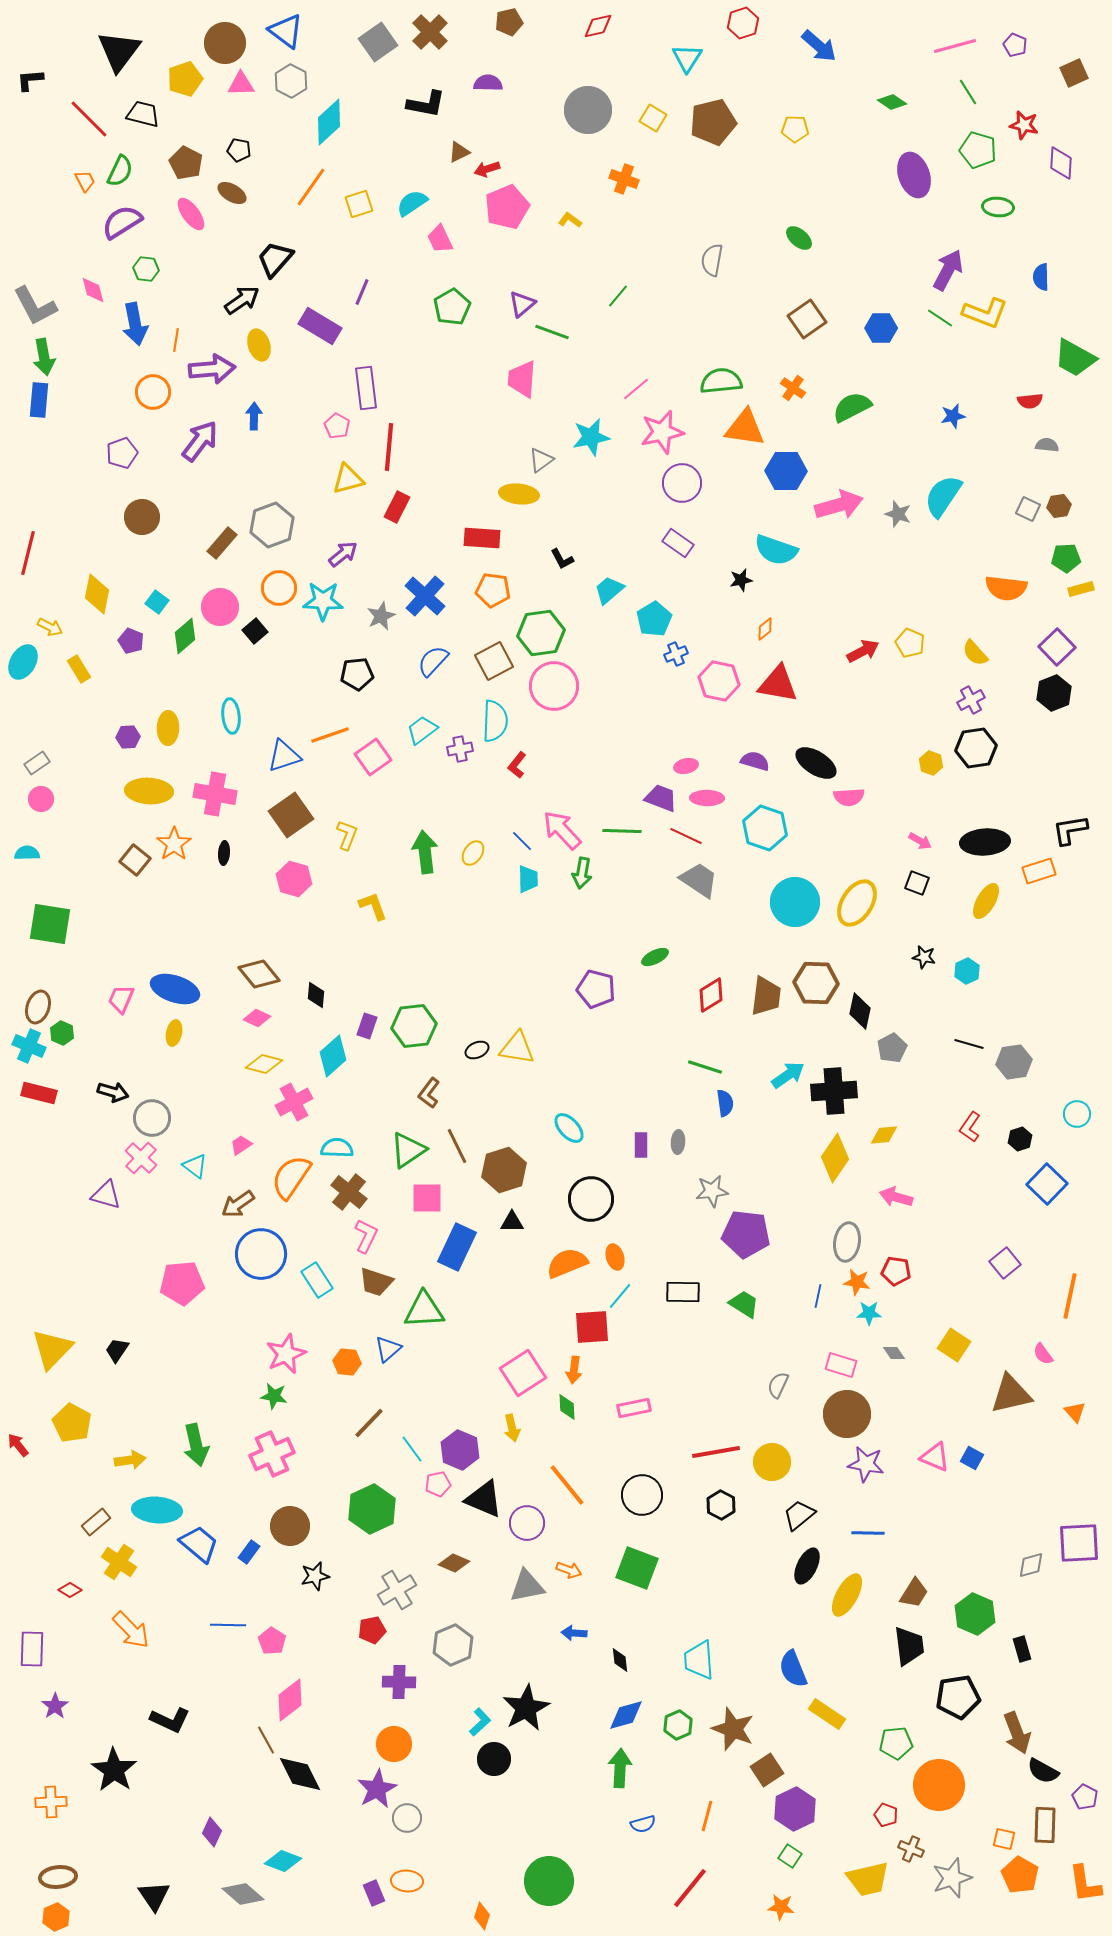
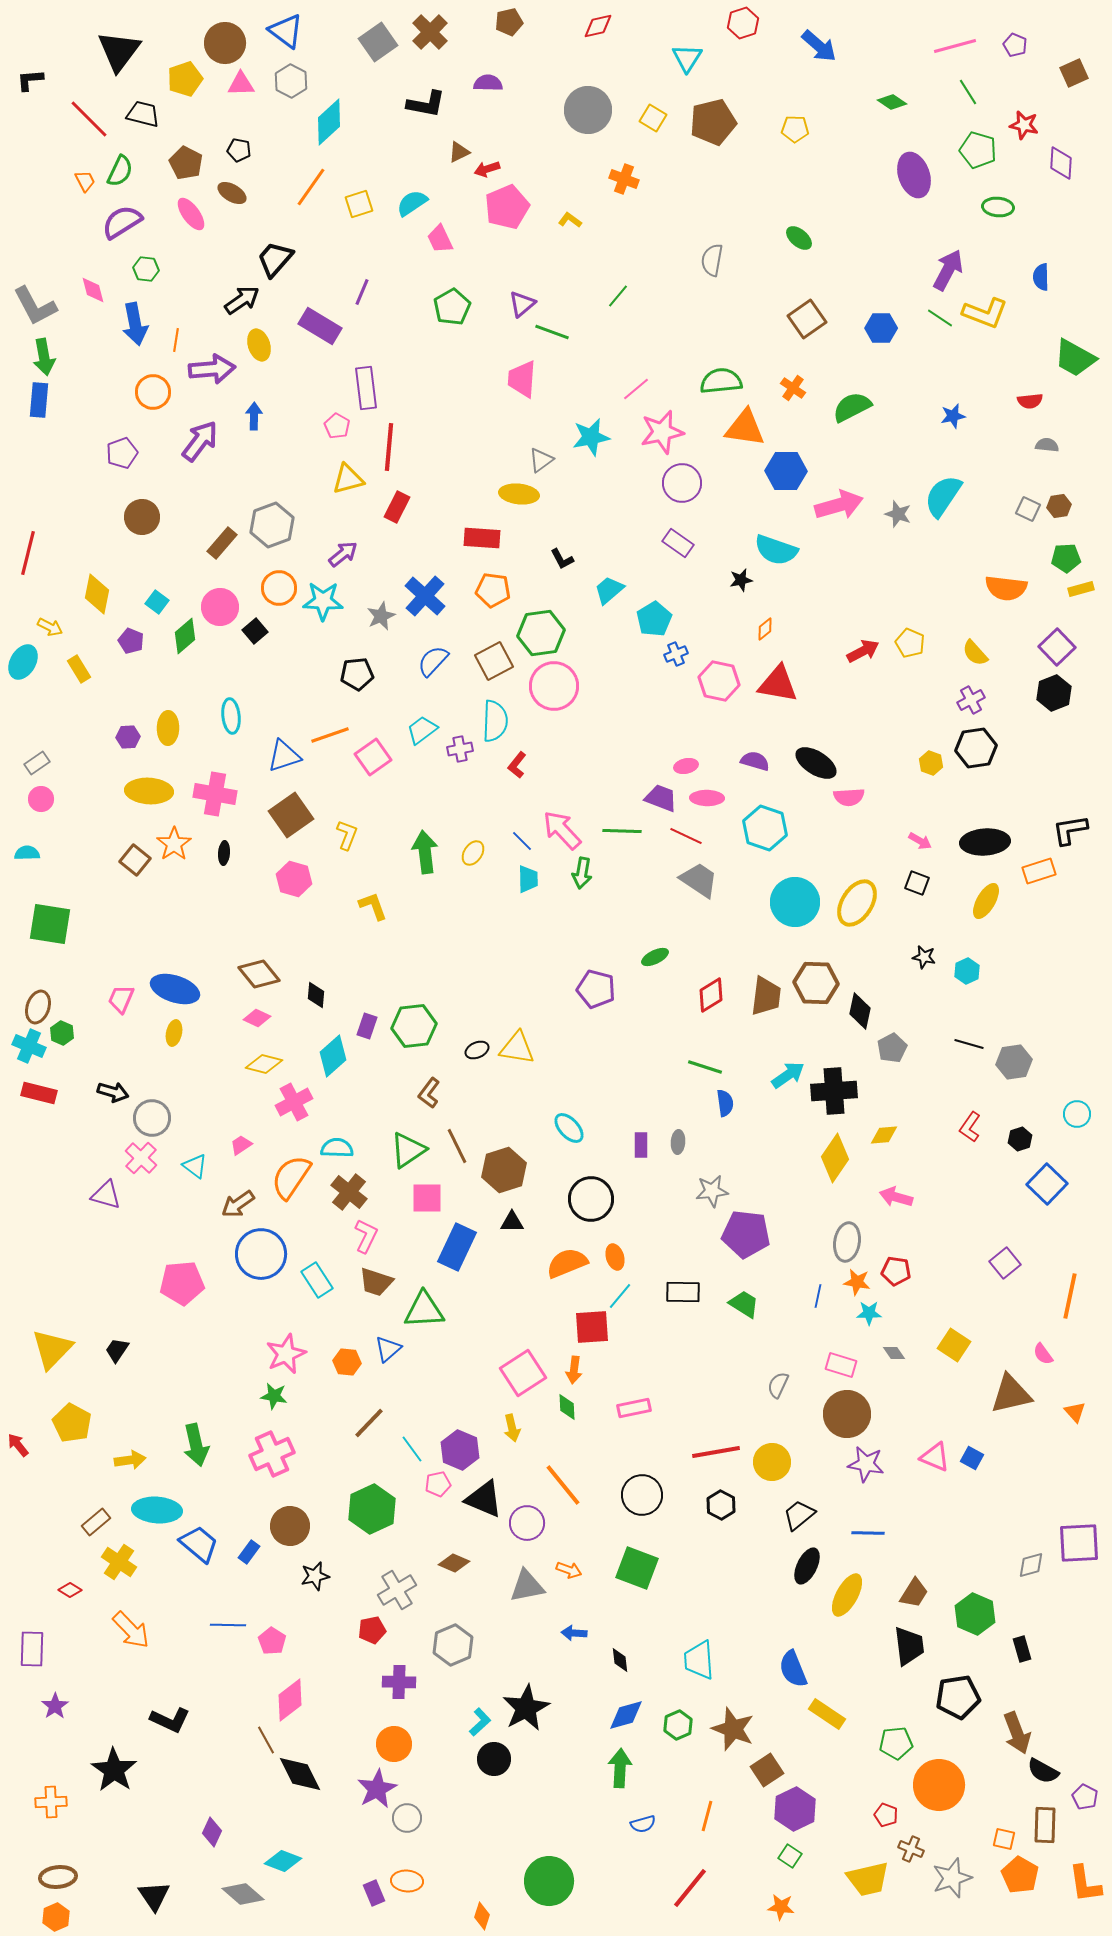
orange line at (567, 1485): moved 4 px left
